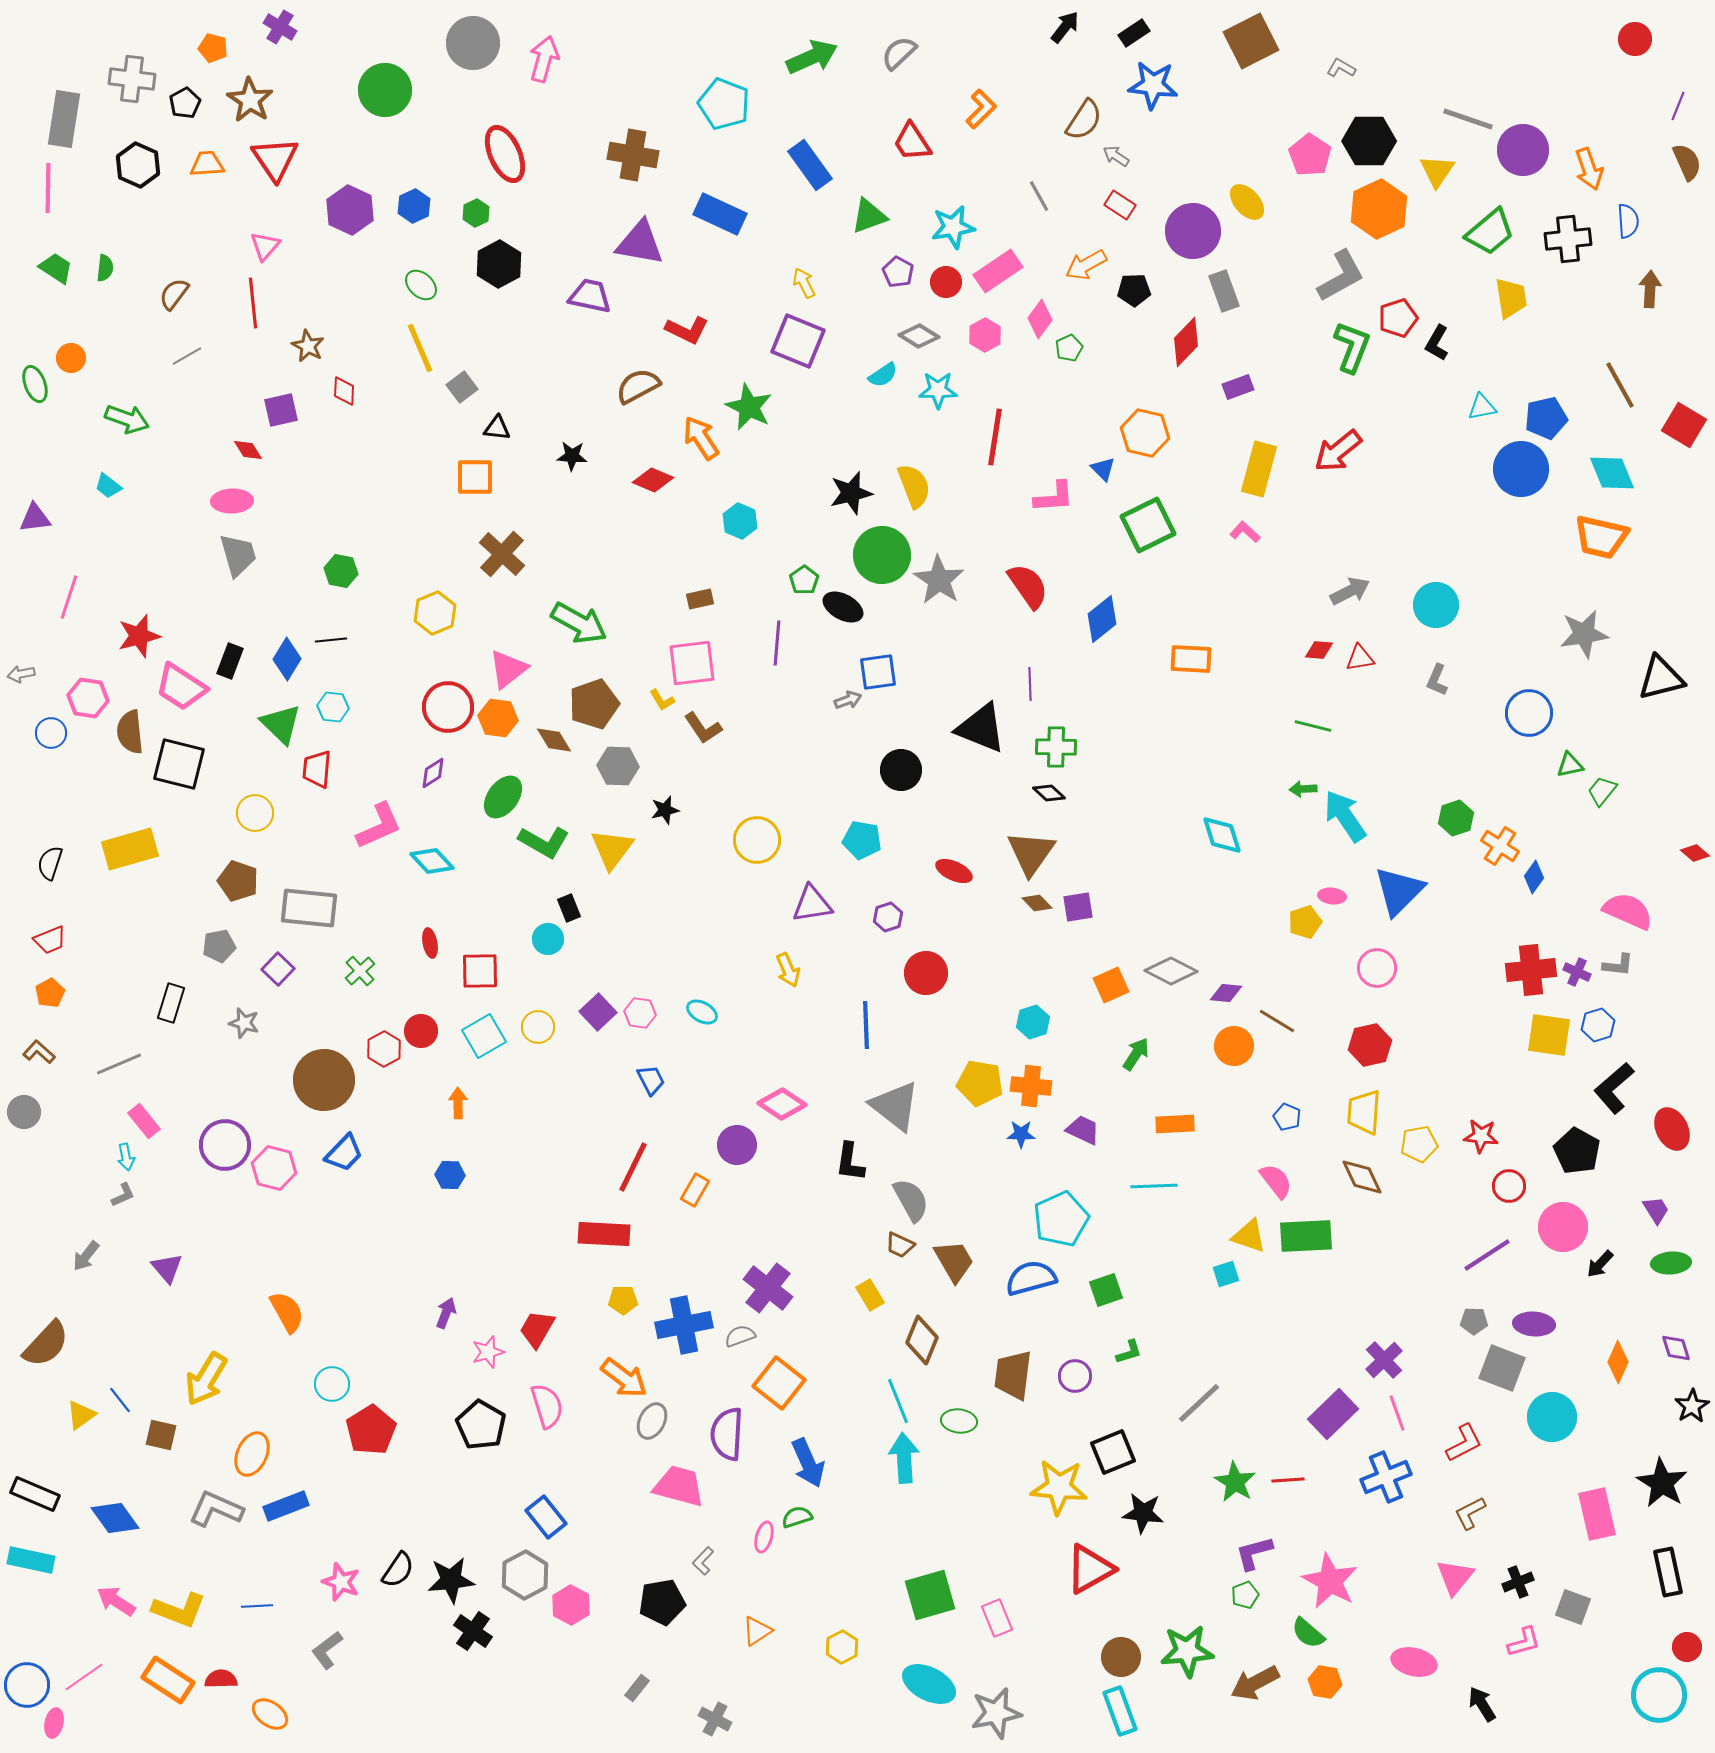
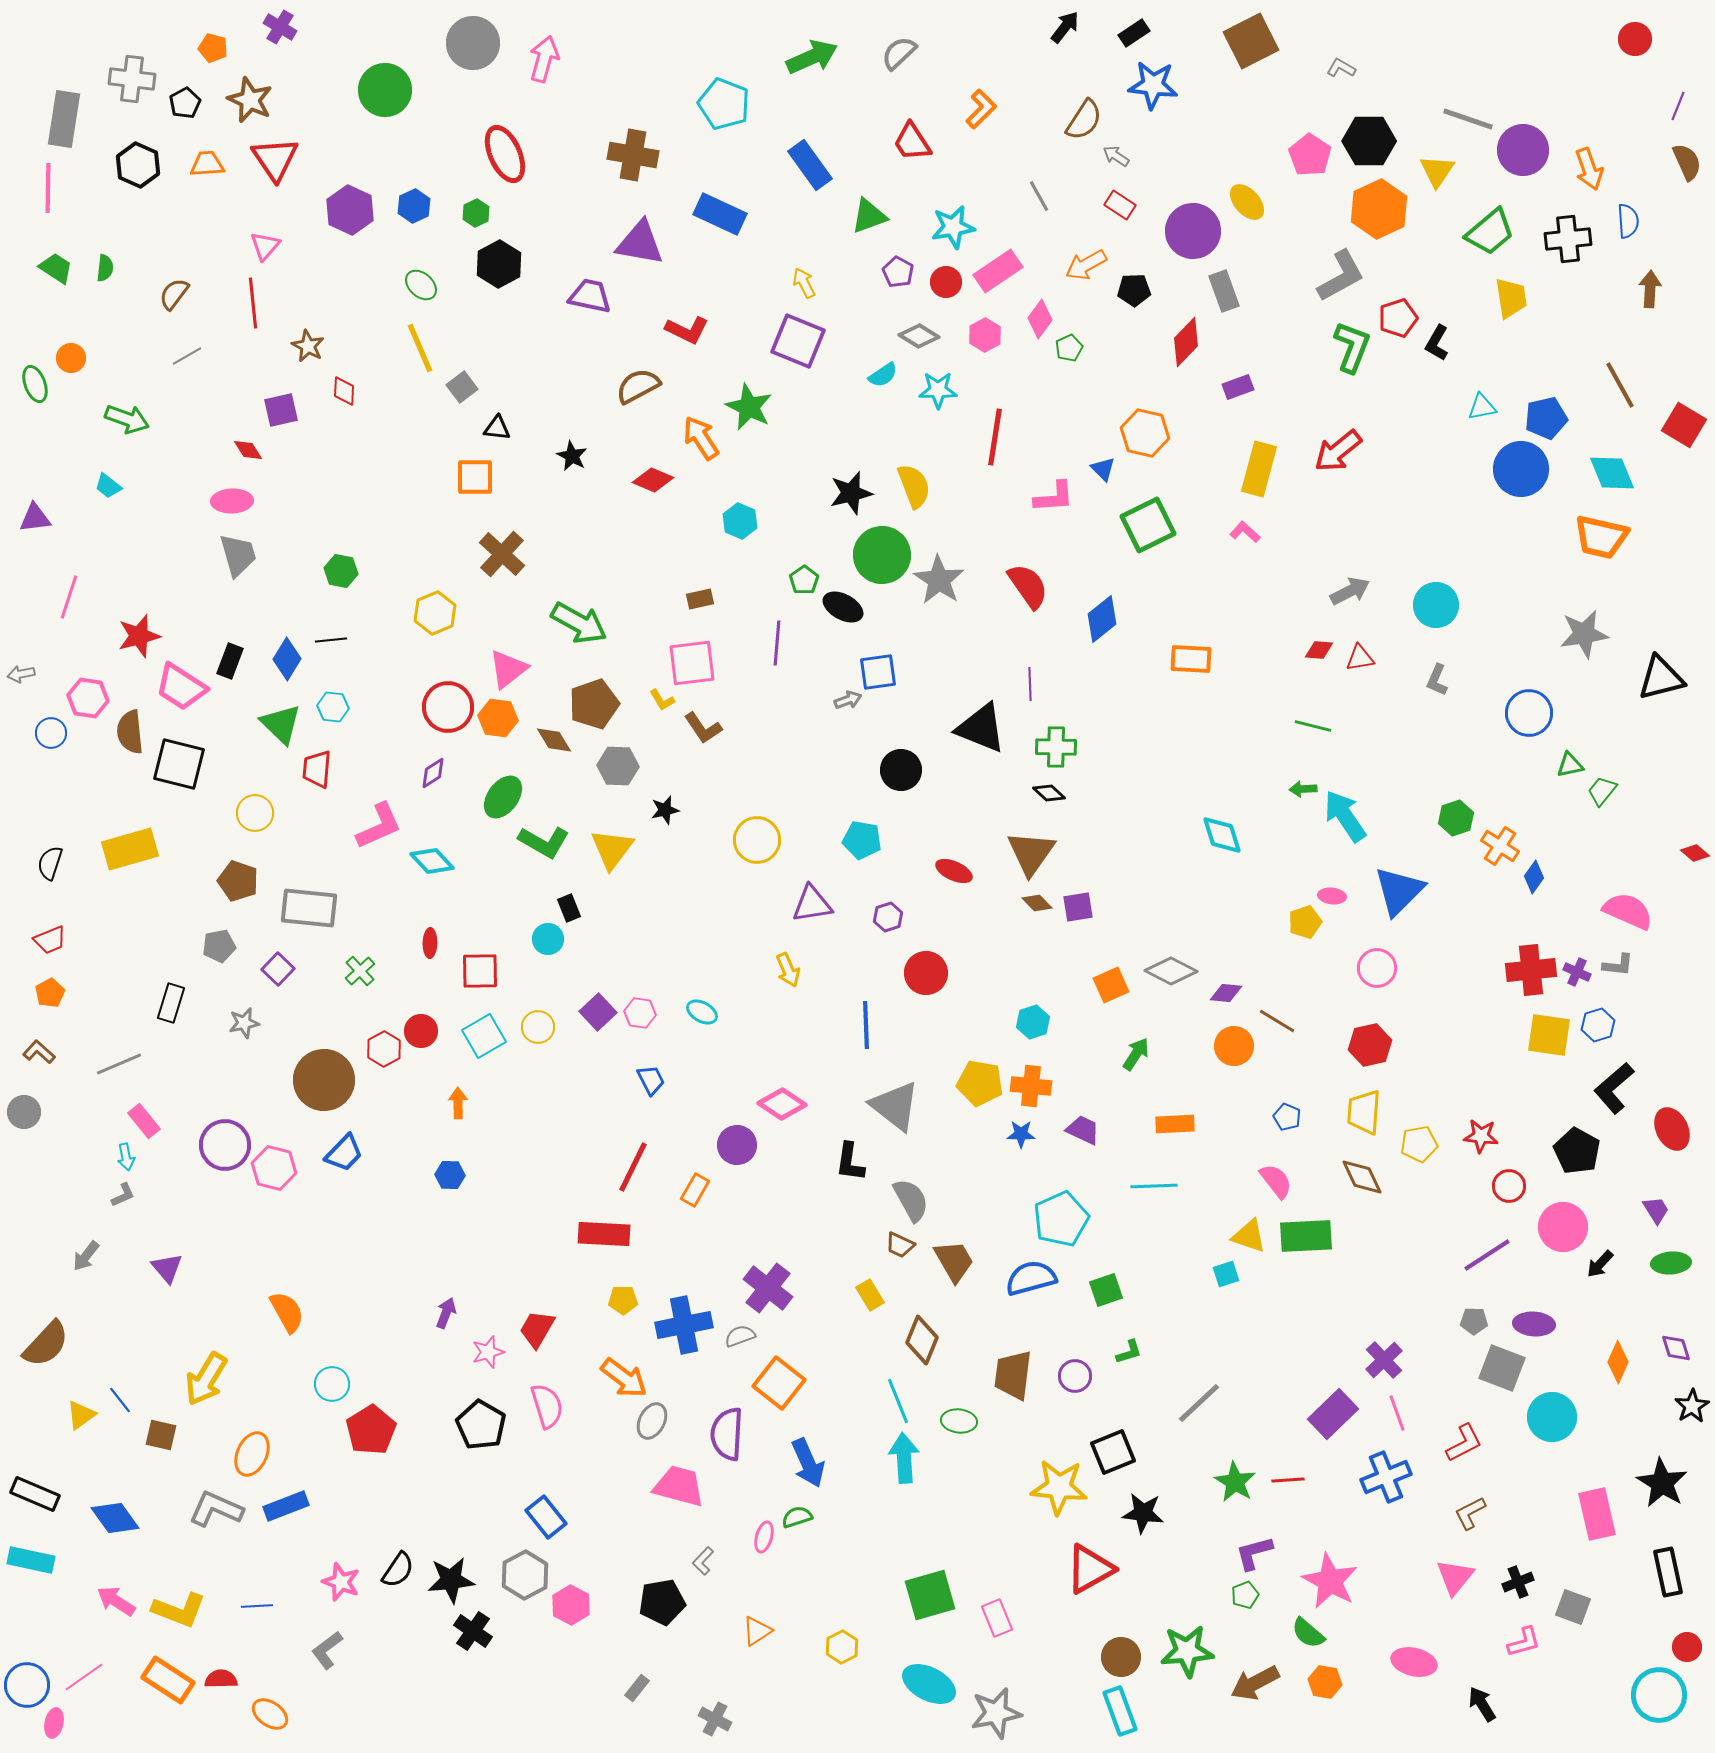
brown star at (250, 100): rotated 9 degrees counterclockwise
black star at (572, 456): rotated 24 degrees clockwise
red ellipse at (430, 943): rotated 12 degrees clockwise
gray star at (244, 1023): rotated 28 degrees counterclockwise
